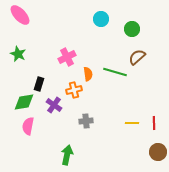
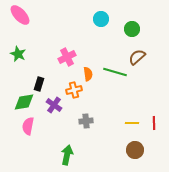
brown circle: moved 23 px left, 2 px up
